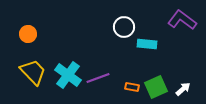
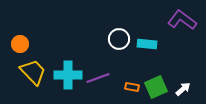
white circle: moved 5 px left, 12 px down
orange circle: moved 8 px left, 10 px down
cyan cross: rotated 36 degrees counterclockwise
